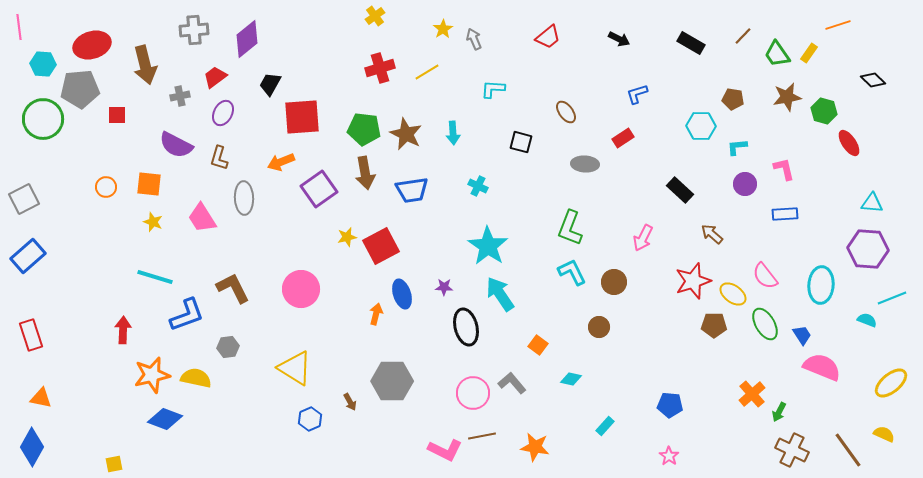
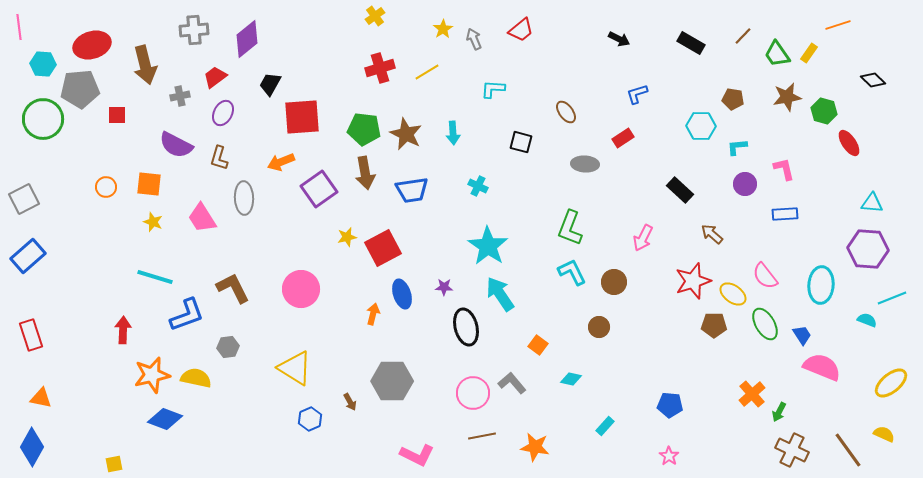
red trapezoid at (548, 37): moved 27 px left, 7 px up
red square at (381, 246): moved 2 px right, 2 px down
orange arrow at (376, 314): moved 3 px left
pink L-shape at (445, 450): moved 28 px left, 5 px down
